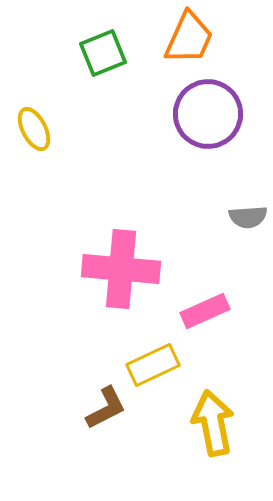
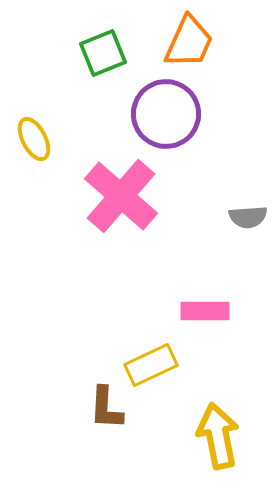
orange trapezoid: moved 4 px down
purple circle: moved 42 px left
yellow ellipse: moved 10 px down
pink cross: moved 73 px up; rotated 36 degrees clockwise
pink rectangle: rotated 24 degrees clockwise
yellow rectangle: moved 2 px left
brown L-shape: rotated 120 degrees clockwise
yellow arrow: moved 5 px right, 13 px down
